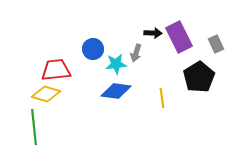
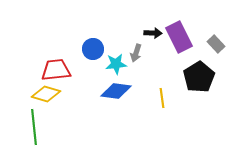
gray rectangle: rotated 18 degrees counterclockwise
